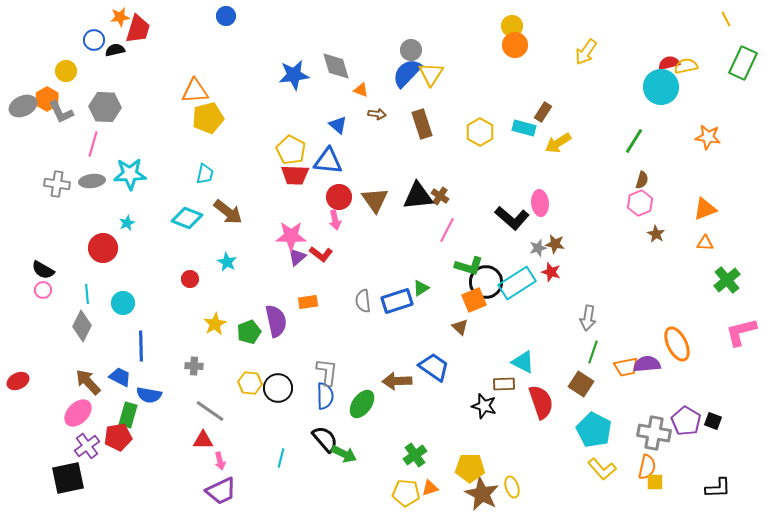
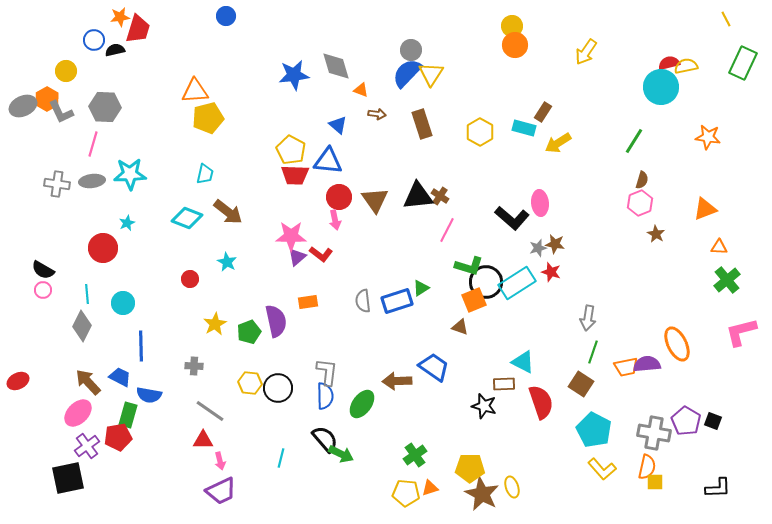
orange triangle at (705, 243): moved 14 px right, 4 px down
brown triangle at (460, 327): rotated 24 degrees counterclockwise
green arrow at (344, 454): moved 3 px left
